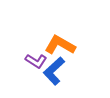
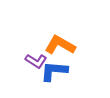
blue L-shape: rotated 48 degrees clockwise
